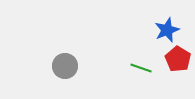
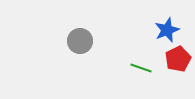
red pentagon: rotated 15 degrees clockwise
gray circle: moved 15 px right, 25 px up
